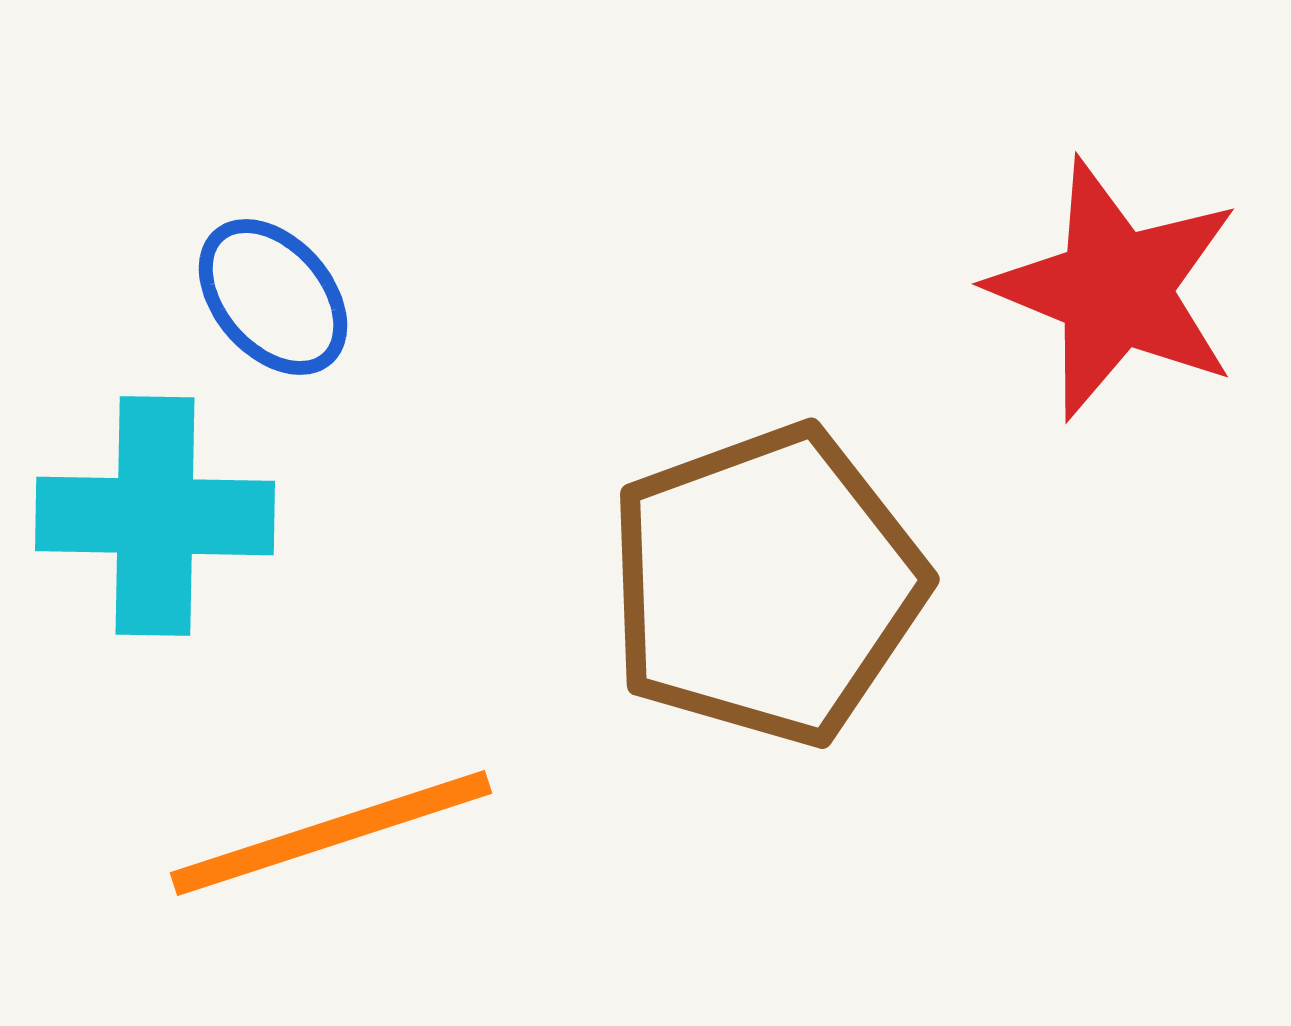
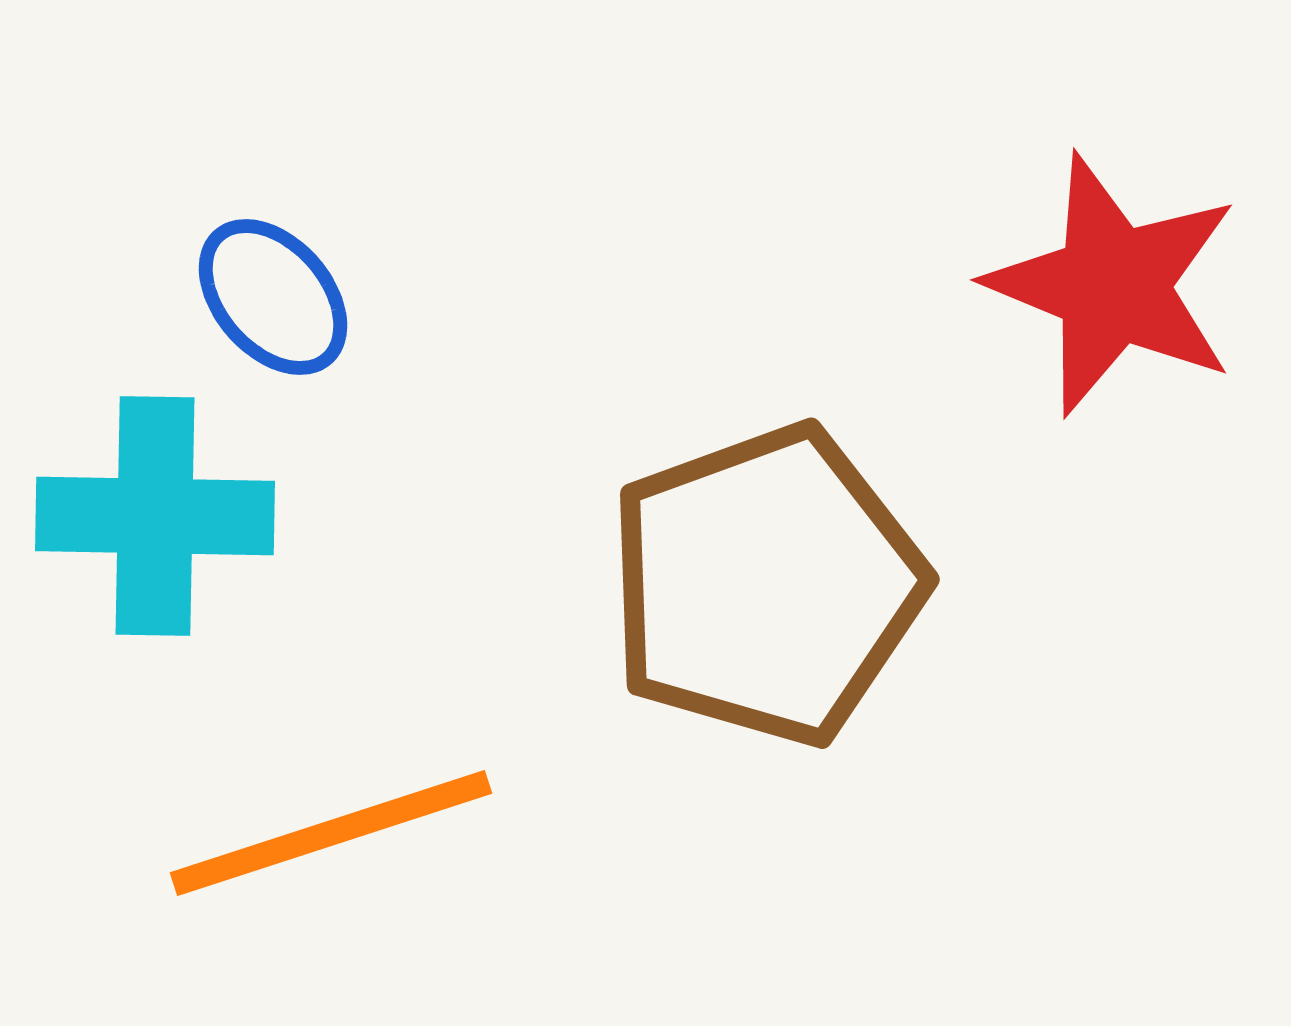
red star: moved 2 px left, 4 px up
